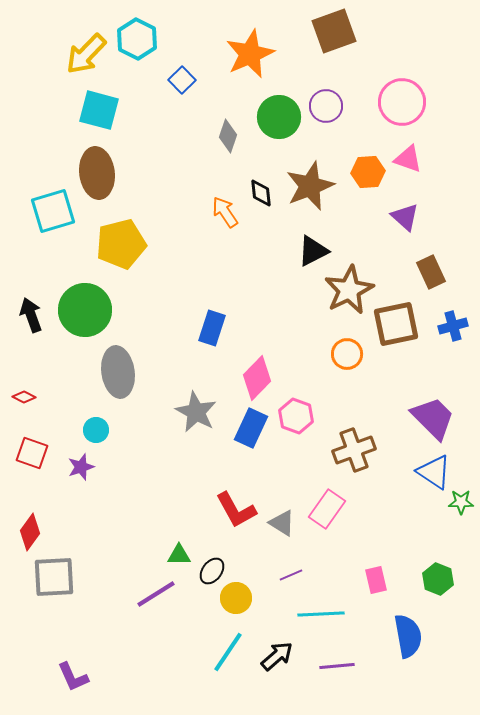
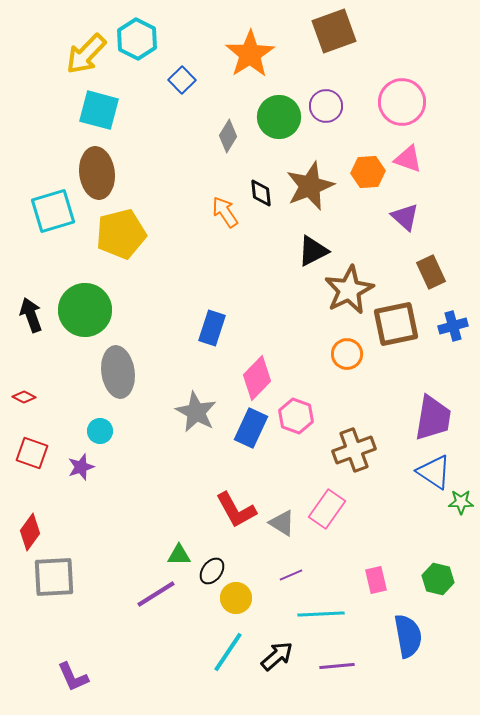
orange star at (250, 54): rotated 9 degrees counterclockwise
gray diamond at (228, 136): rotated 12 degrees clockwise
yellow pentagon at (121, 244): moved 10 px up
purple trapezoid at (433, 418): rotated 54 degrees clockwise
cyan circle at (96, 430): moved 4 px right, 1 px down
green hexagon at (438, 579): rotated 8 degrees counterclockwise
